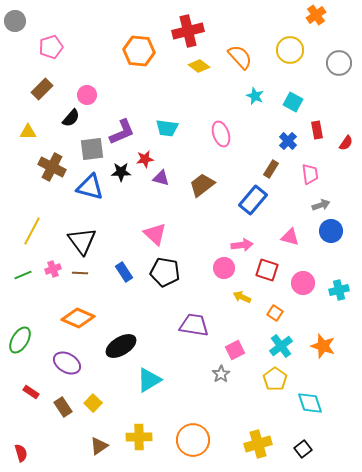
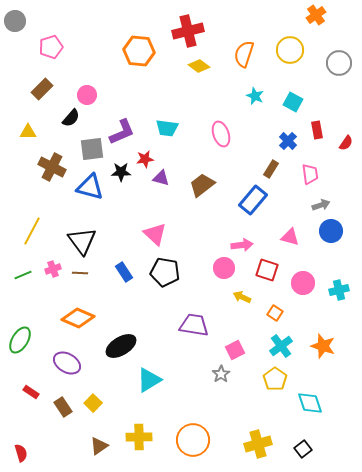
orange semicircle at (240, 57): moved 4 px right, 3 px up; rotated 120 degrees counterclockwise
